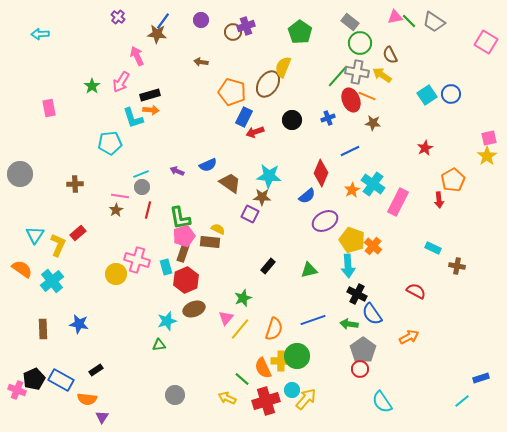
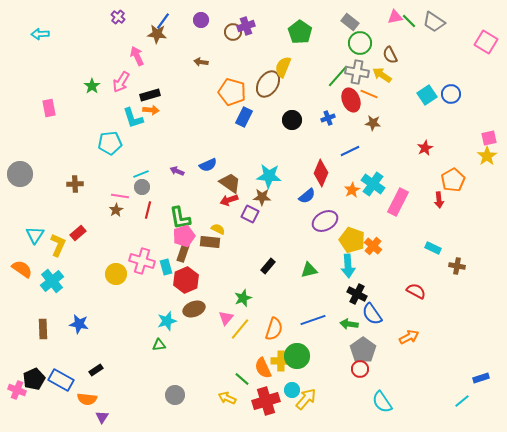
orange line at (367, 96): moved 2 px right, 2 px up
red arrow at (255, 132): moved 26 px left, 68 px down
pink cross at (137, 260): moved 5 px right, 1 px down
